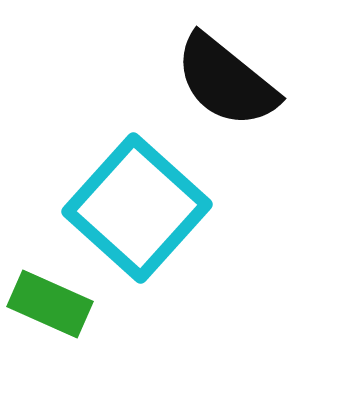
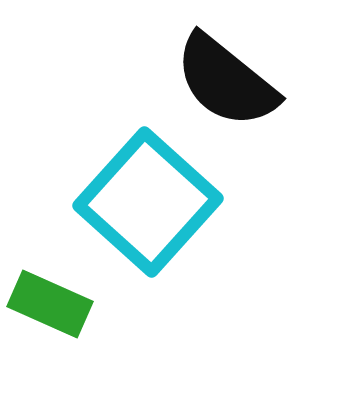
cyan square: moved 11 px right, 6 px up
